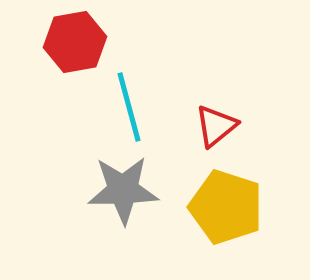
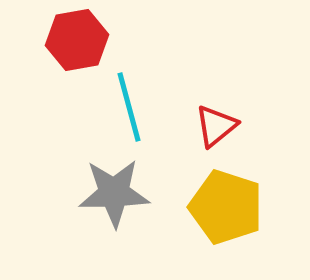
red hexagon: moved 2 px right, 2 px up
gray star: moved 9 px left, 3 px down
